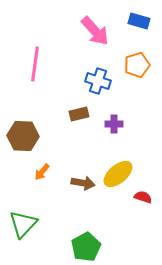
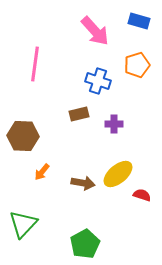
red semicircle: moved 1 px left, 2 px up
green pentagon: moved 1 px left, 3 px up
